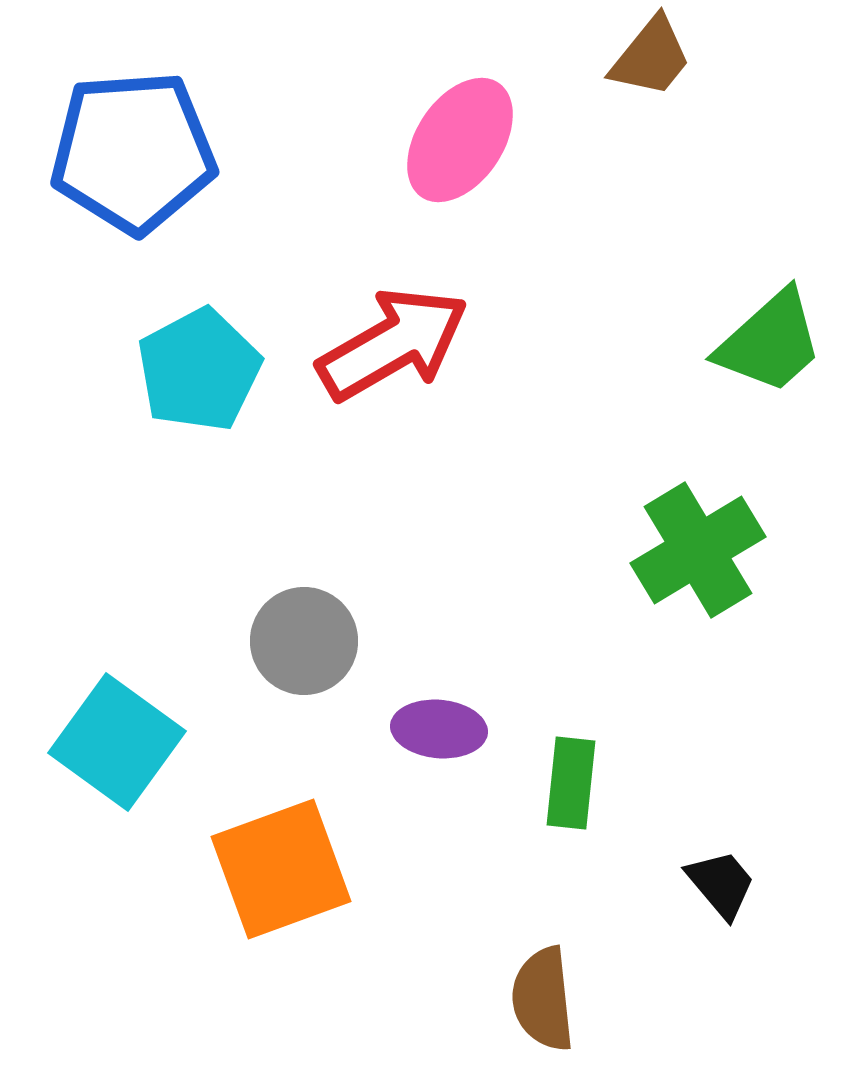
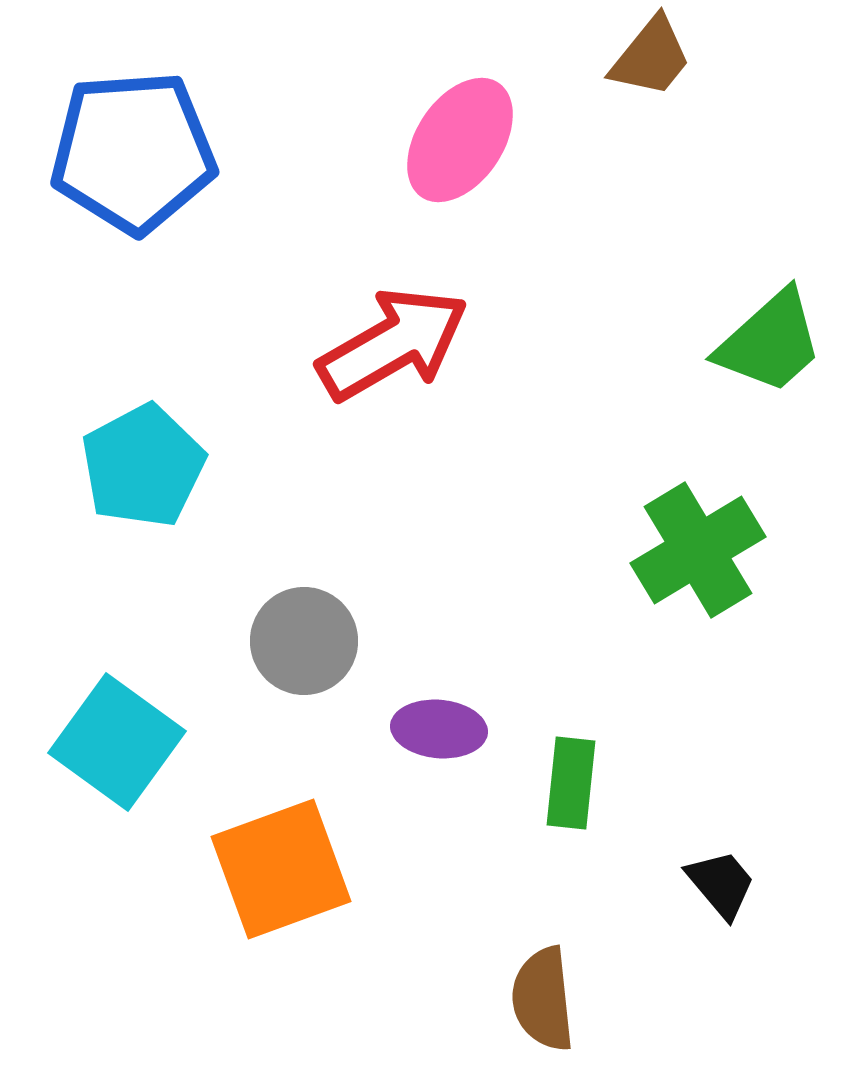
cyan pentagon: moved 56 px left, 96 px down
